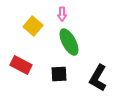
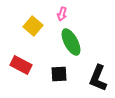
pink arrow: rotated 16 degrees clockwise
green ellipse: moved 2 px right
black L-shape: rotated 8 degrees counterclockwise
